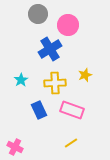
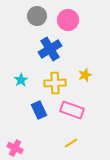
gray circle: moved 1 px left, 2 px down
pink circle: moved 5 px up
pink cross: moved 1 px down
